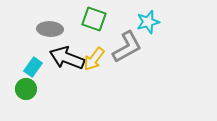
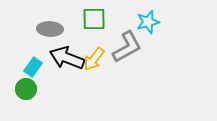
green square: rotated 20 degrees counterclockwise
